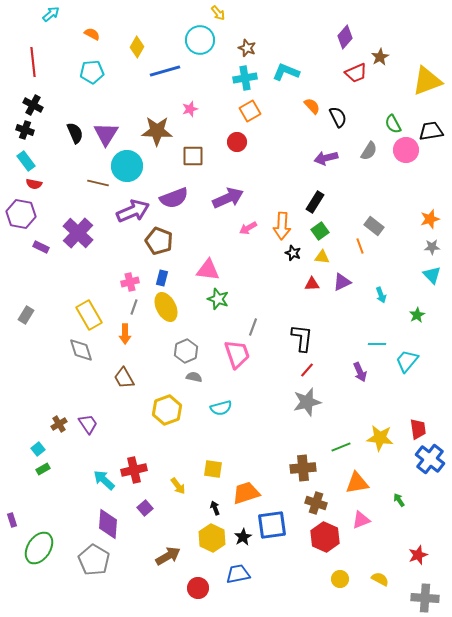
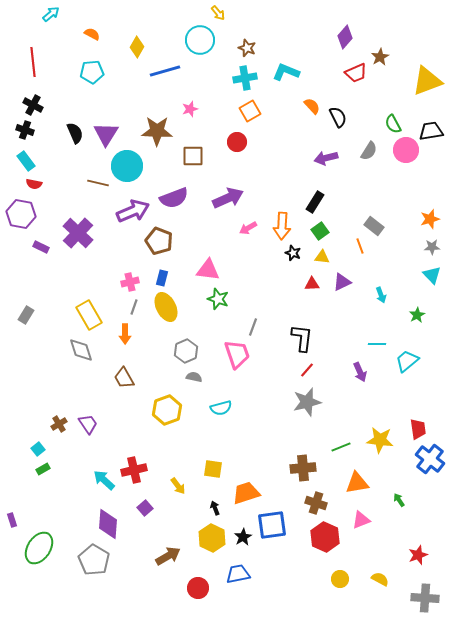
cyan trapezoid at (407, 361): rotated 10 degrees clockwise
yellow star at (380, 438): moved 2 px down
